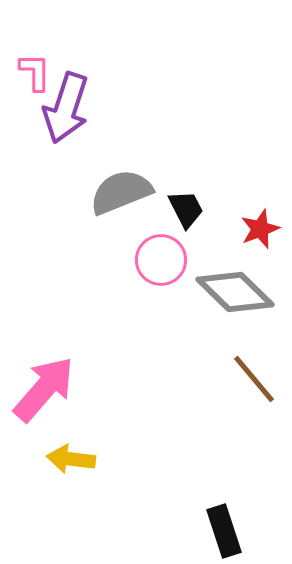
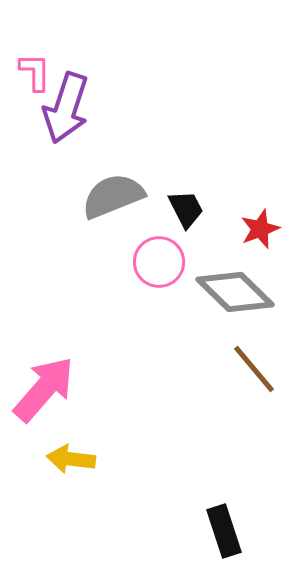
gray semicircle: moved 8 px left, 4 px down
pink circle: moved 2 px left, 2 px down
brown line: moved 10 px up
